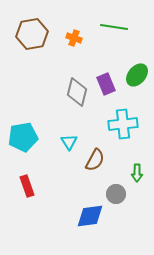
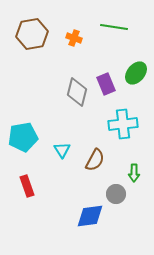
green ellipse: moved 1 px left, 2 px up
cyan triangle: moved 7 px left, 8 px down
green arrow: moved 3 px left
